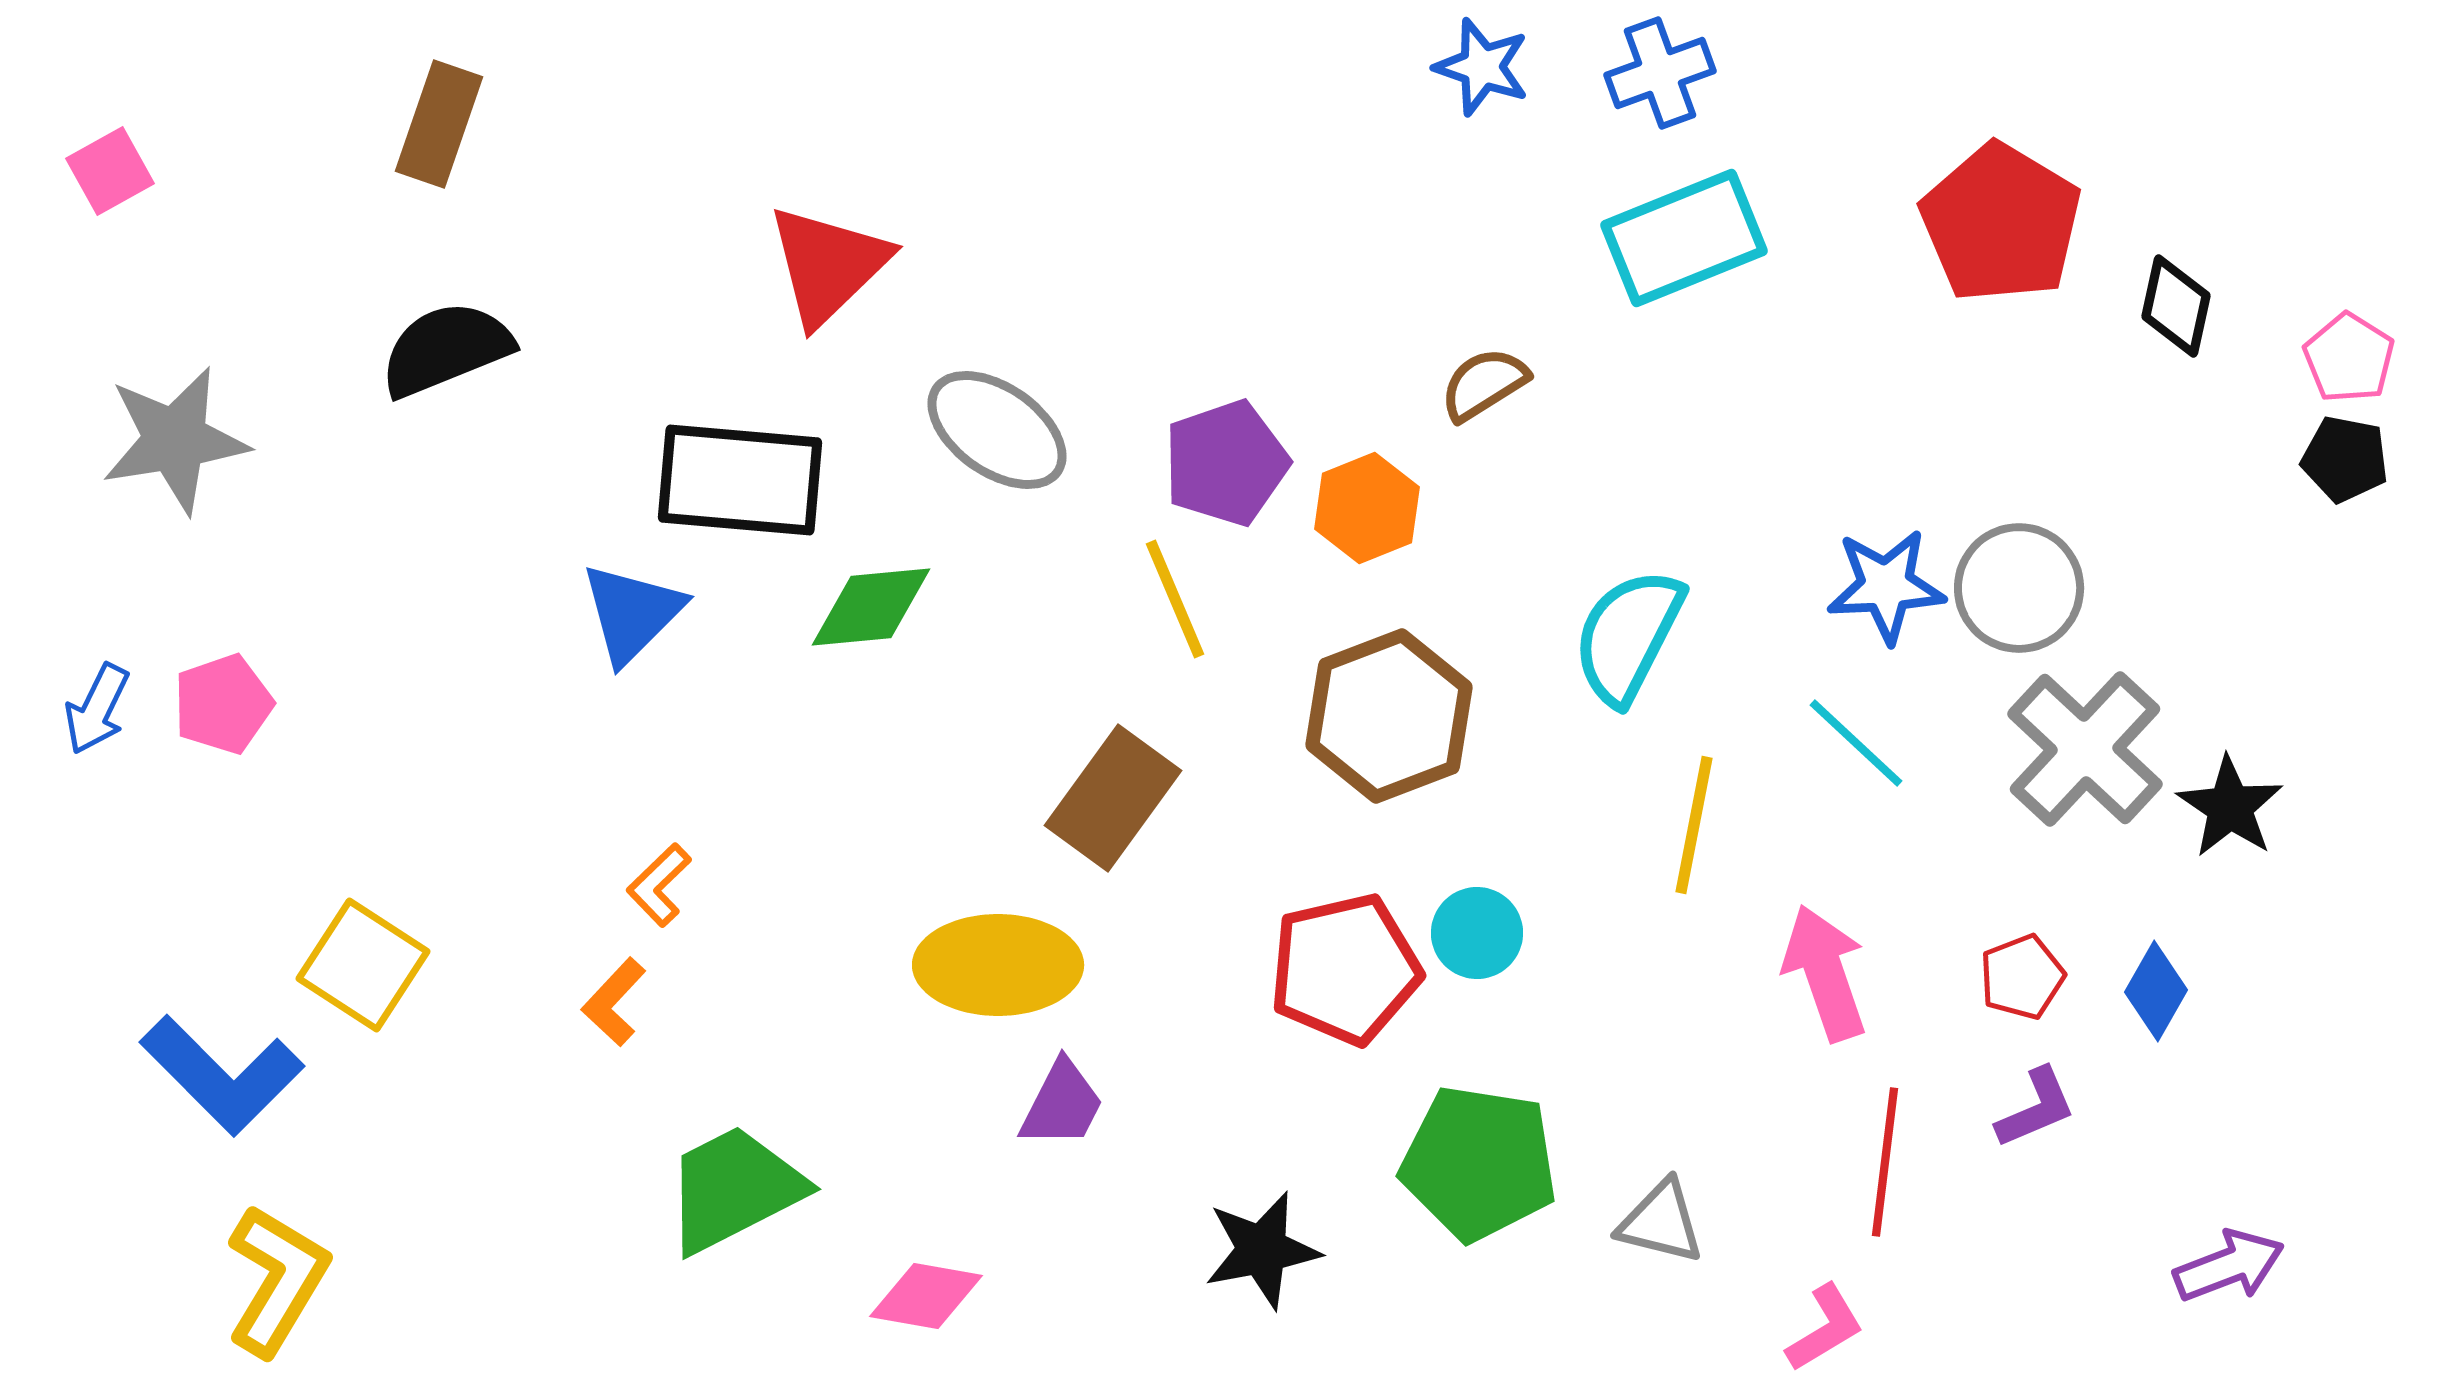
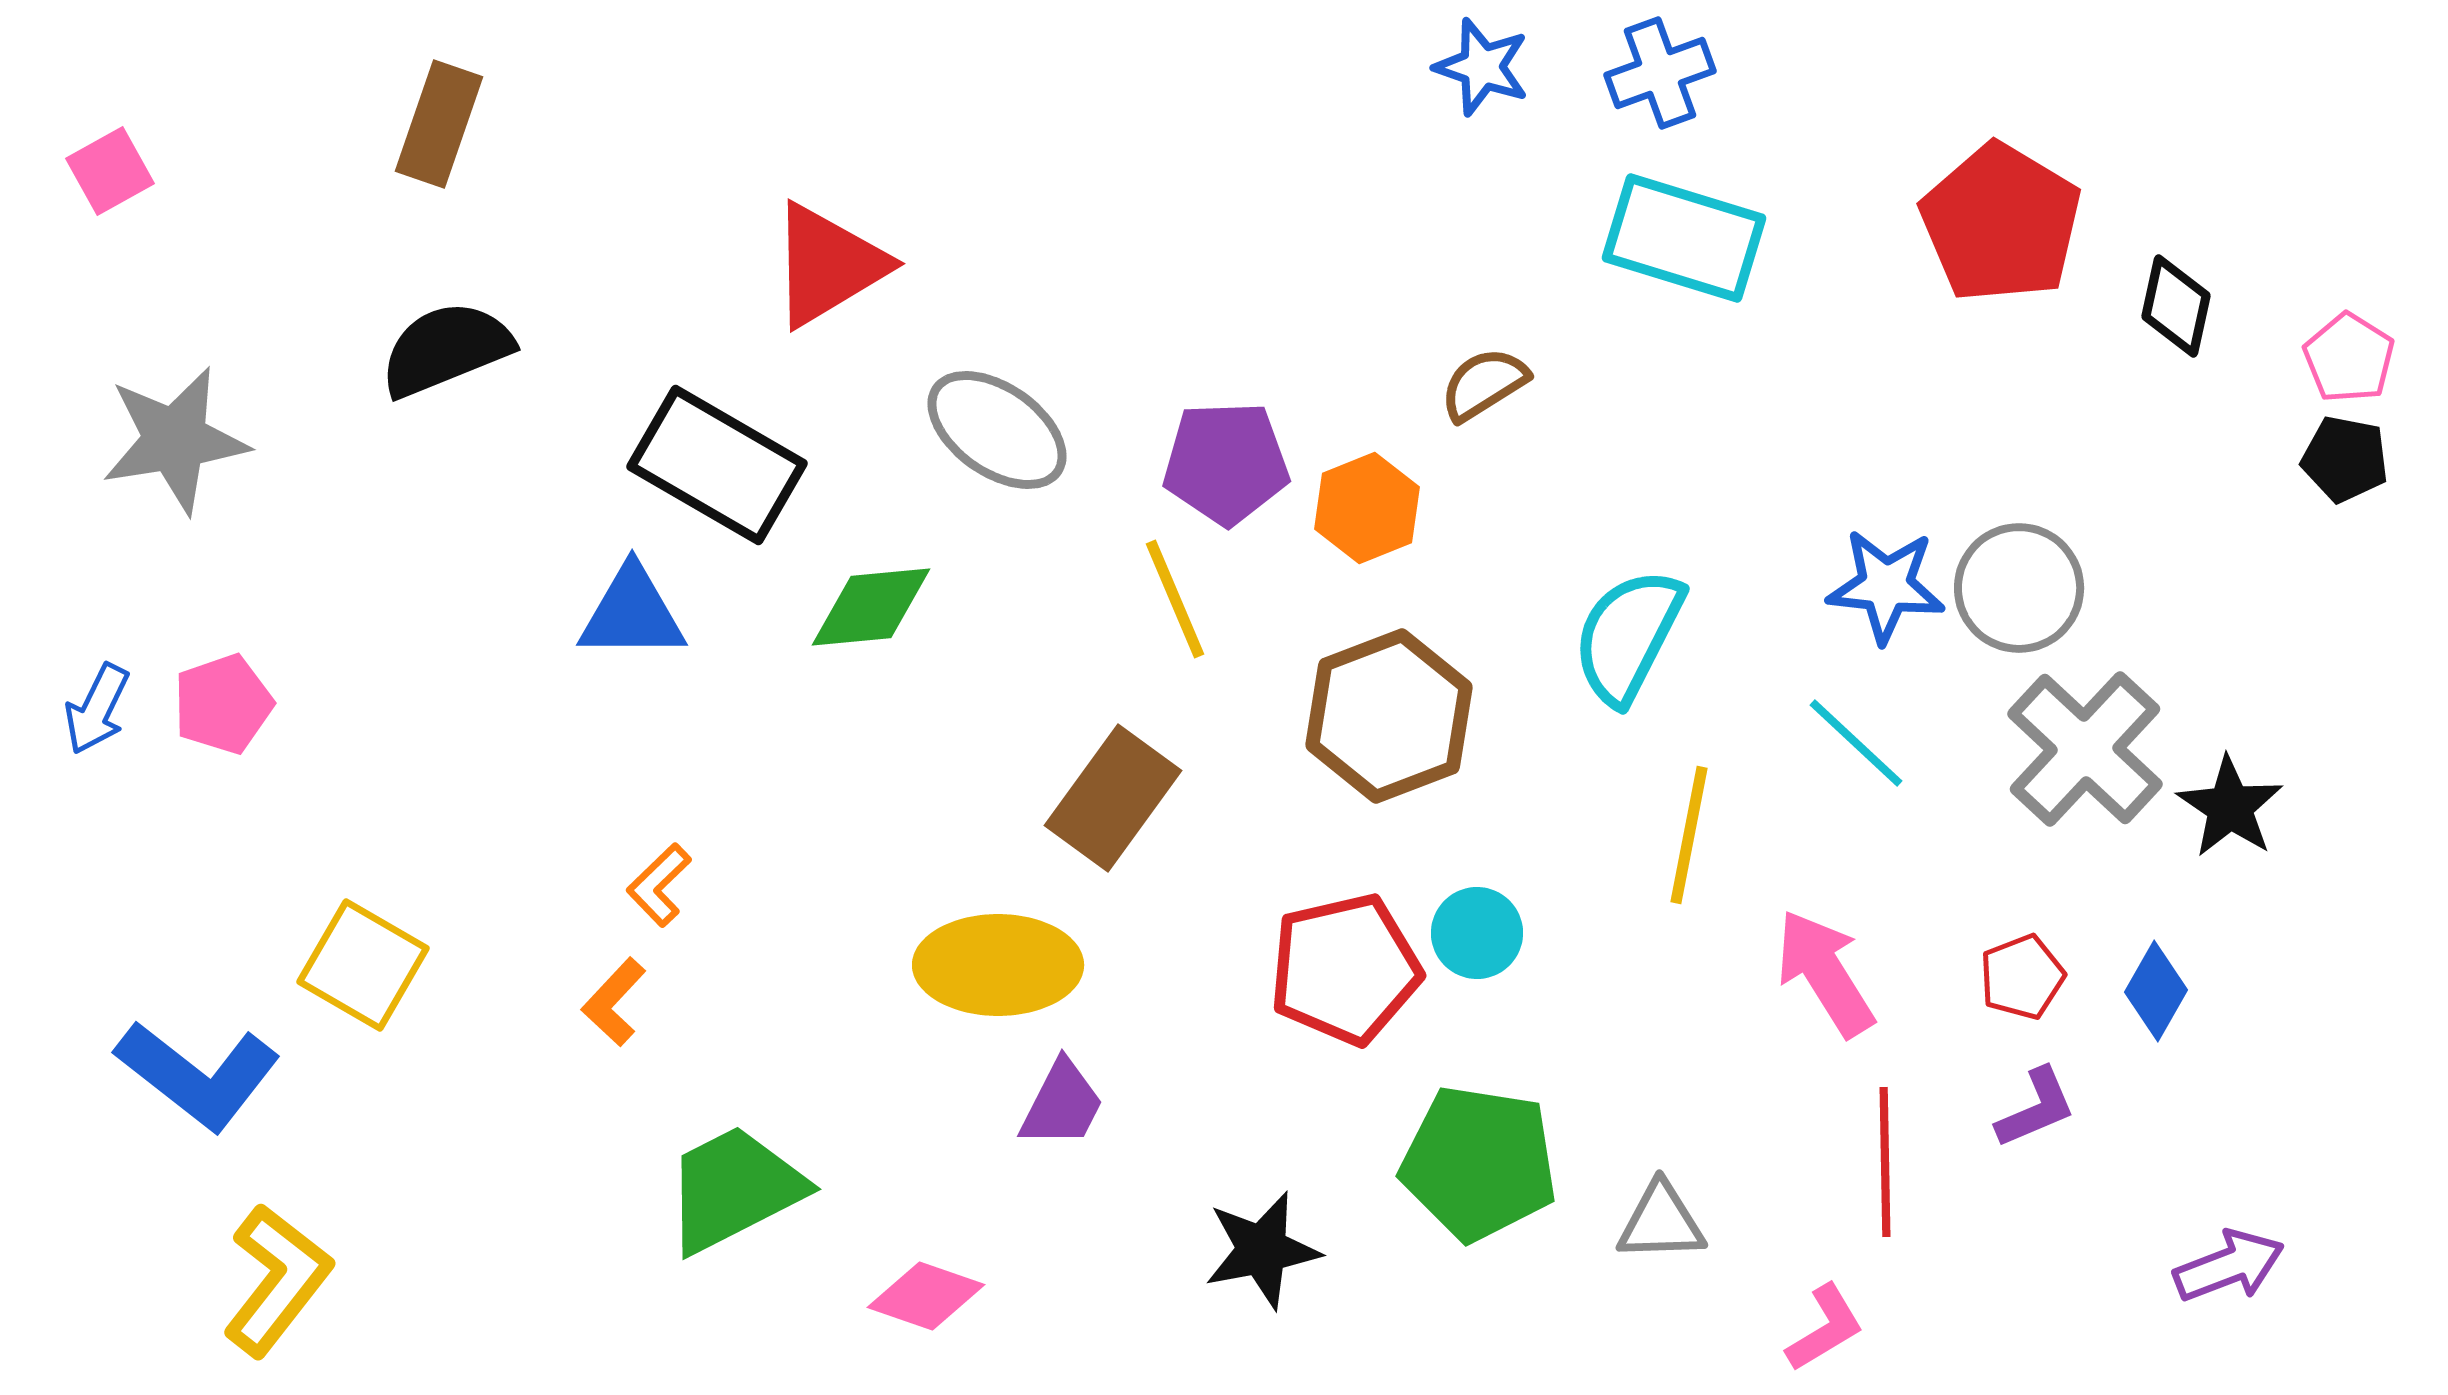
cyan rectangle at (1684, 238): rotated 39 degrees clockwise
red triangle at (828, 265): rotated 13 degrees clockwise
purple pentagon at (1226, 463): rotated 17 degrees clockwise
black rectangle at (740, 480): moved 23 px left, 15 px up; rotated 25 degrees clockwise
blue star at (1886, 586): rotated 9 degrees clockwise
blue triangle at (632, 613): rotated 45 degrees clockwise
yellow line at (1694, 825): moved 5 px left, 10 px down
yellow square at (363, 965): rotated 3 degrees counterclockwise
pink arrow at (1825, 973): rotated 13 degrees counterclockwise
blue L-shape at (222, 1075): moved 24 px left; rotated 7 degrees counterclockwise
red line at (1885, 1162): rotated 8 degrees counterclockwise
gray triangle at (1661, 1222): rotated 16 degrees counterclockwise
yellow L-shape at (277, 1280): rotated 7 degrees clockwise
pink diamond at (926, 1296): rotated 9 degrees clockwise
